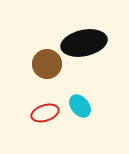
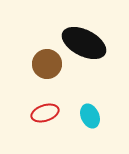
black ellipse: rotated 39 degrees clockwise
cyan ellipse: moved 10 px right, 10 px down; rotated 15 degrees clockwise
